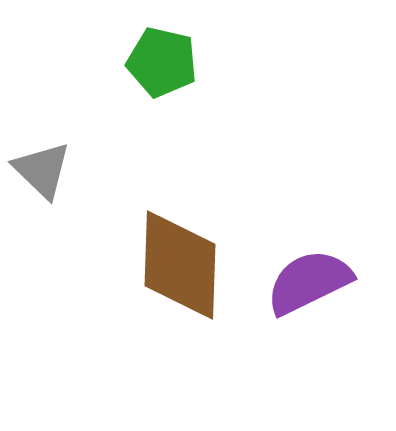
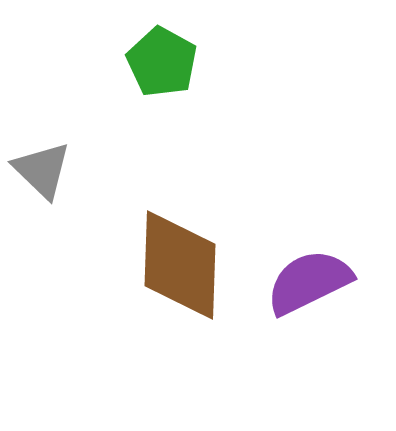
green pentagon: rotated 16 degrees clockwise
